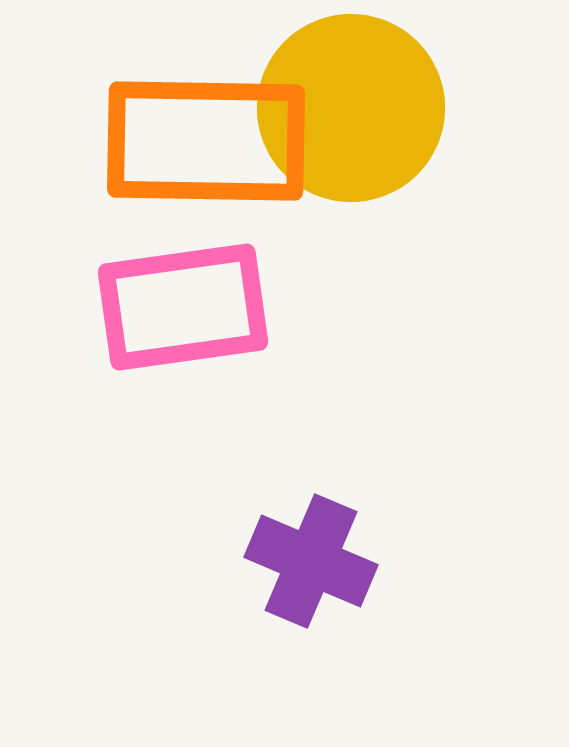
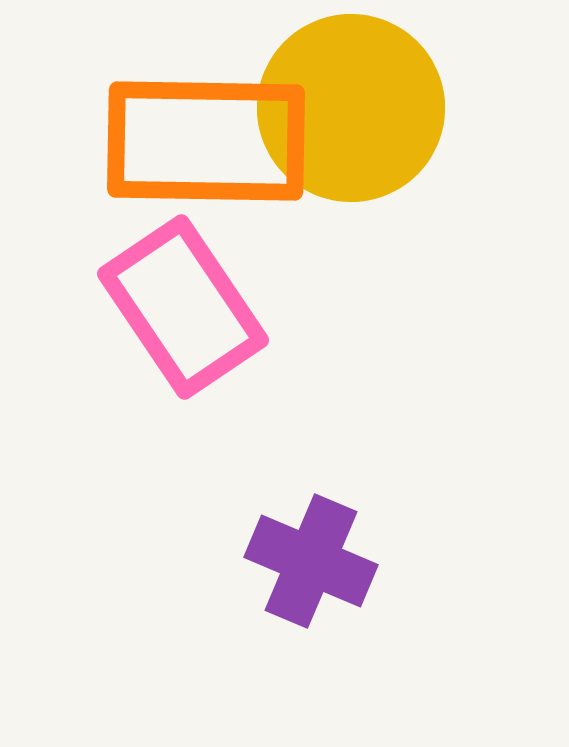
pink rectangle: rotated 64 degrees clockwise
